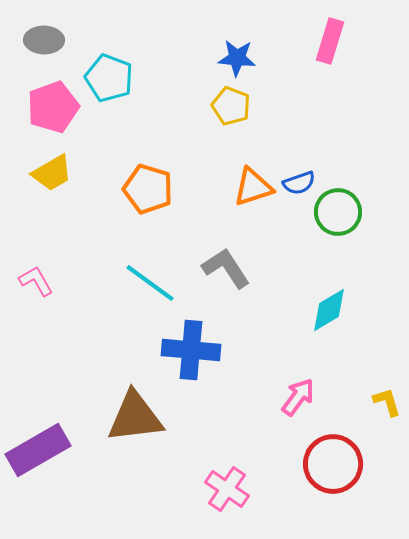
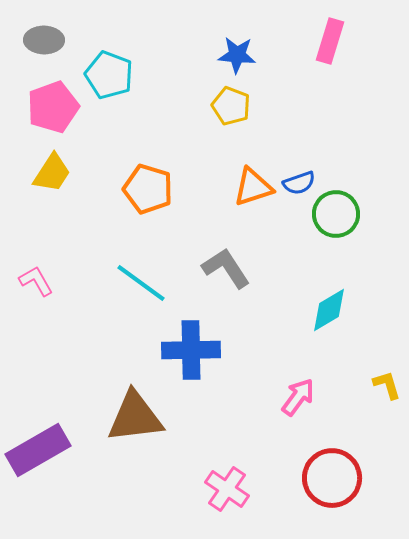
blue star: moved 3 px up
cyan pentagon: moved 3 px up
yellow trapezoid: rotated 27 degrees counterclockwise
green circle: moved 2 px left, 2 px down
cyan line: moved 9 px left
blue cross: rotated 6 degrees counterclockwise
yellow L-shape: moved 17 px up
red circle: moved 1 px left, 14 px down
